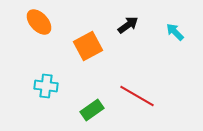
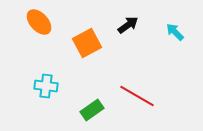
orange square: moved 1 px left, 3 px up
